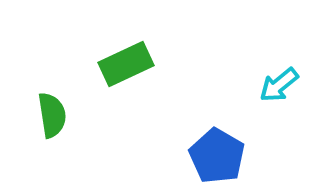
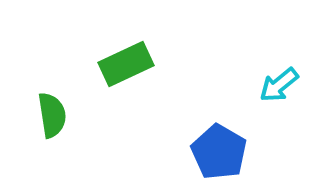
blue pentagon: moved 2 px right, 4 px up
